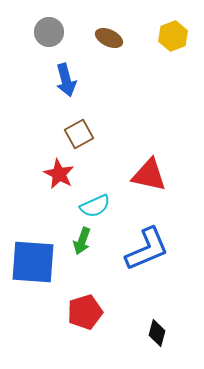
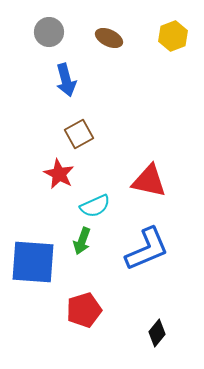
red triangle: moved 6 px down
red pentagon: moved 1 px left, 2 px up
black diamond: rotated 24 degrees clockwise
